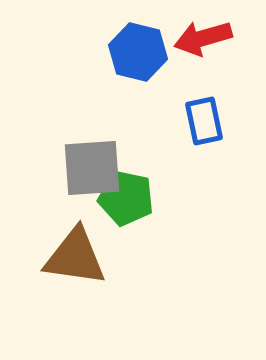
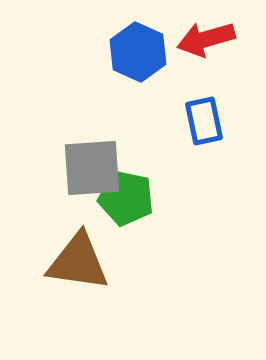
red arrow: moved 3 px right, 1 px down
blue hexagon: rotated 10 degrees clockwise
brown triangle: moved 3 px right, 5 px down
